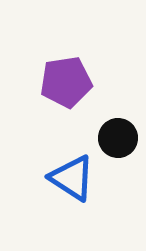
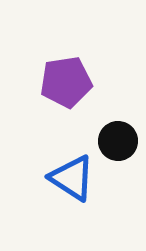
black circle: moved 3 px down
